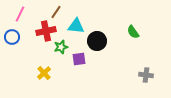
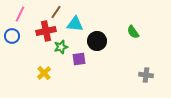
cyan triangle: moved 1 px left, 2 px up
blue circle: moved 1 px up
